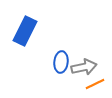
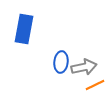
blue rectangle: moved 1 px left, 2 px up; rotated 16 degrees counterclockwise
orange line: moved 1 px down
